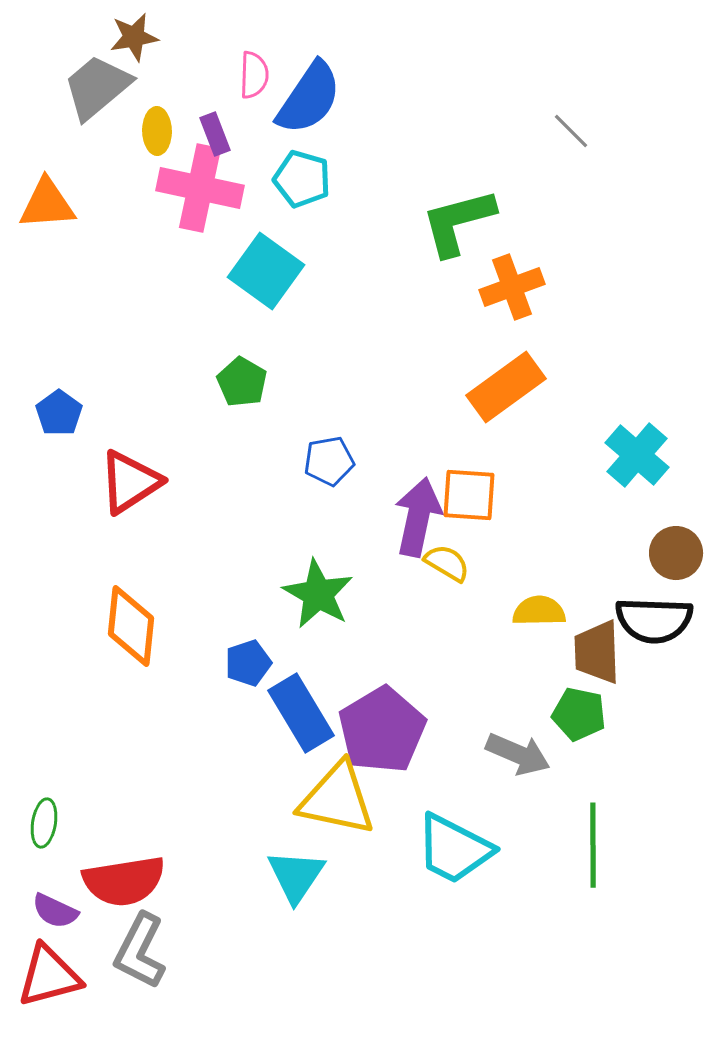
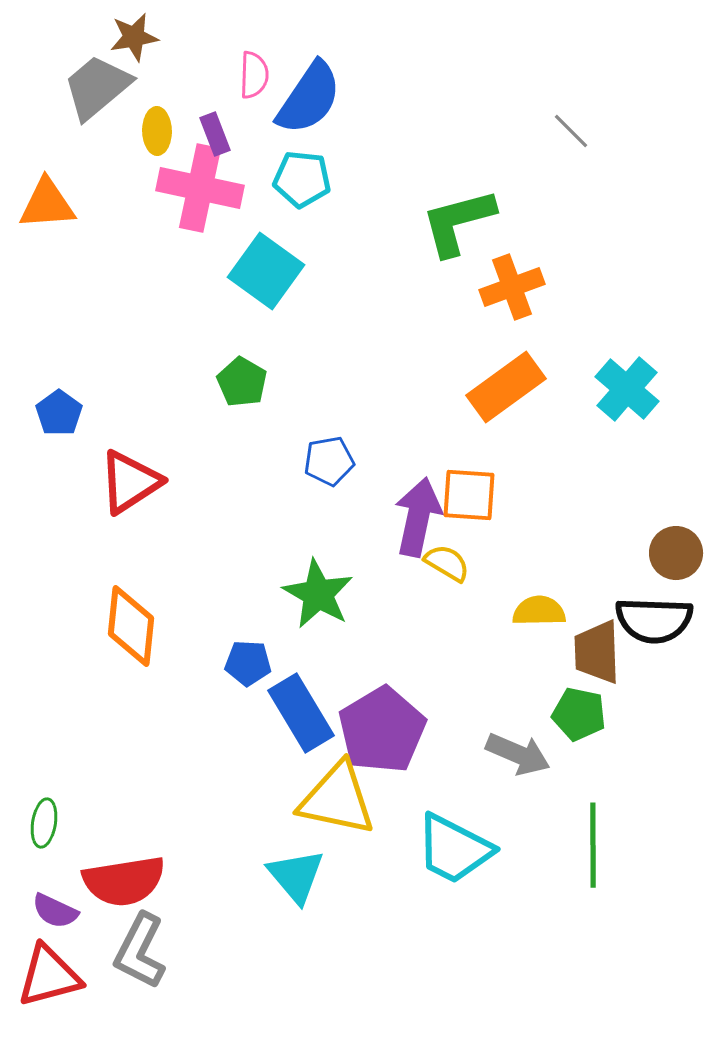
cyan pentagon at (302, 179): rotated 10 degrees counterclockwise
cyan cross at (637, 455): moved 10 px left, 66 px up
blue pentagon at (248, 663): rotated 21 degrees clockwise
cyan triangle at (296, 876): rotated 14 degrees counterclockwise
